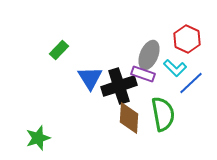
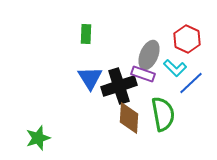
green rectangle: moved 27 px right, 16 px up; rotated 42 degrees counterclockwise
